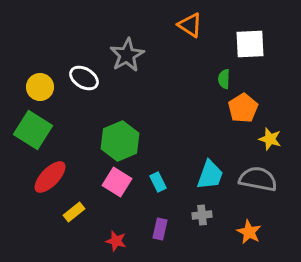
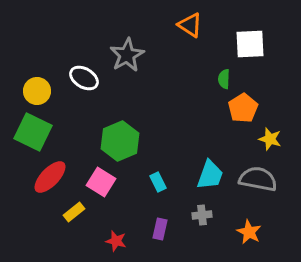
yellow circle: moved 3 px left, 4 px down
green square: moved 2 px down; rotated 6 degrees counterclockwise
pink square: moved 16 px left
